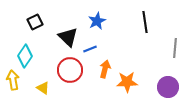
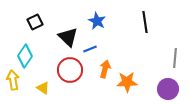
blue star: rotated 18 degrees counterclockwise
gray line: moved 10 px down
purple circle: moved 2 px down
